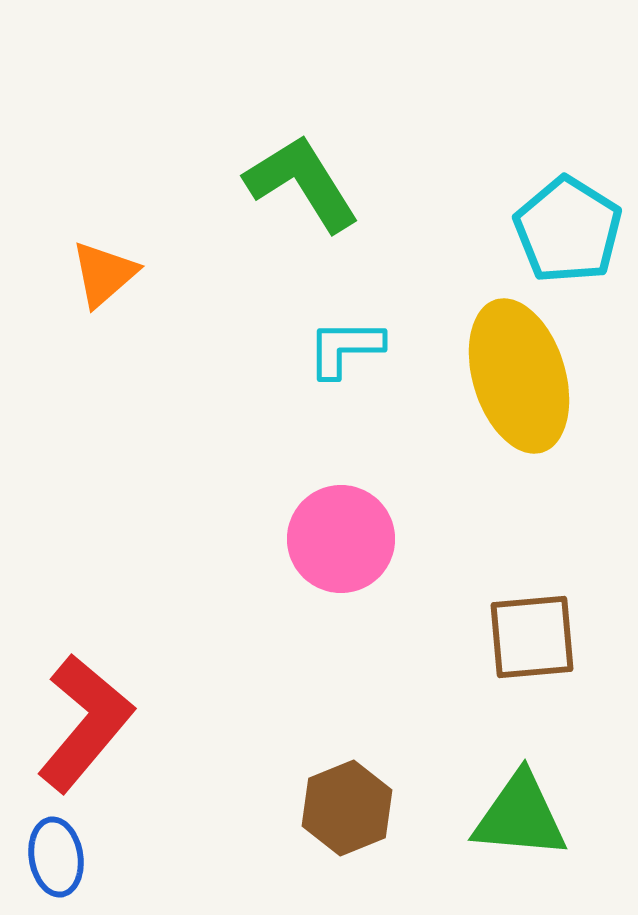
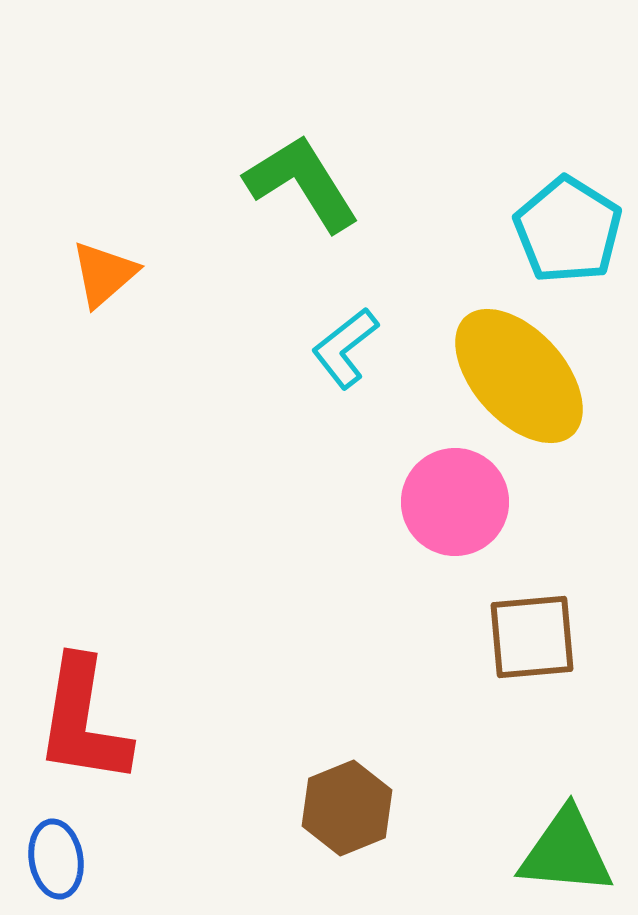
cyan L-shape: rotated 38 degrees counterclockwise
yellow ellipse: rotated 25 degrees counterclockwise
pink circle: moved 114 px right, 37 px up
red L-shape: moved 2 px left, 2 px up; rotated 149 degrees clockwise
green triangle: moved 46 px right, 36 px down
blue ellipse: moved 2 px down
